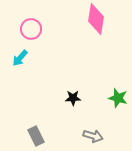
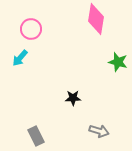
green star: moved 36 px up
gray arrow: moved 6 px right, 5 px up
